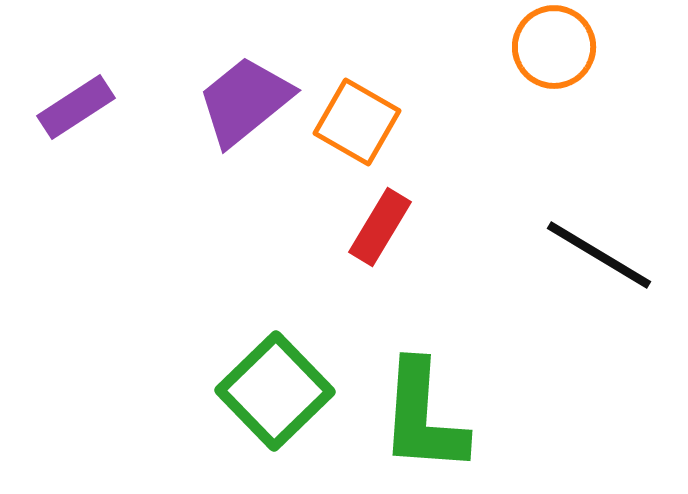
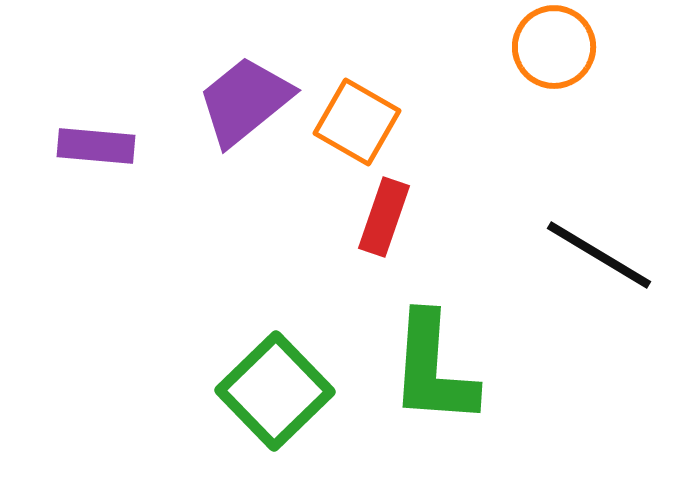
purple rectangle: moved 20 px right, 39 px down; rotated 38 degrees clockwise
red rectangle: moved 4 px right, 10 px up; rotated 12 degrees counterclockwise
green L-shape: moved 10 px right, 48 px up
